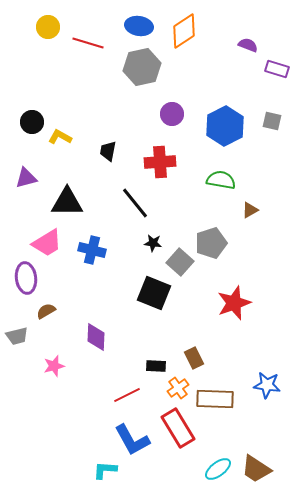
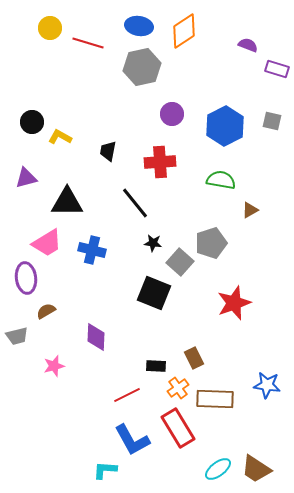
yellow circle at (48, 27): moved 2 px right, 1 px down
